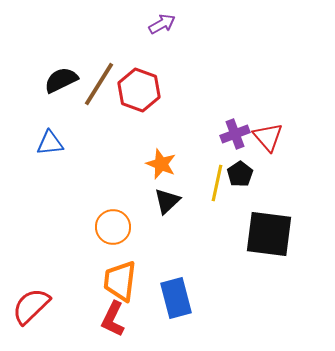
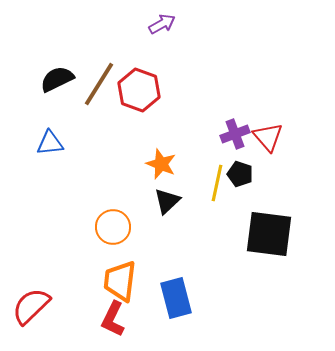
black semicircle: moved 4 px left, 1 px up
black pentagon: rotated 20 degrees counterclockwise
